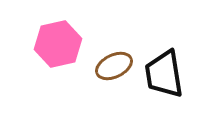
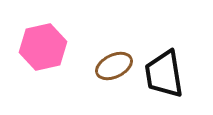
pink hexagon: moved 15 px left, 3 px down
